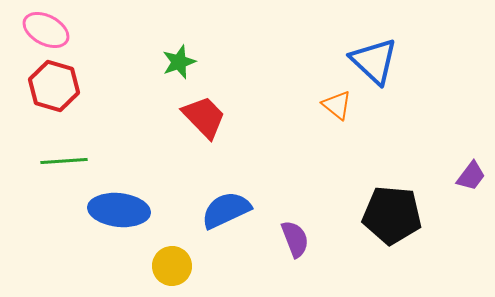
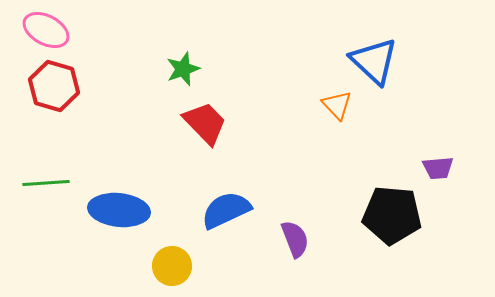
green star: moved 4 px right, 7 px down
orange triangle: rotated 8 degrees clockwise
red trapezoid: moved 1 px right, 6 px down
green line: moved 18 px left, 22 px down
purple trapezoid: moved 33 px left, 8 px up; rotated 48 degrees clockwise
